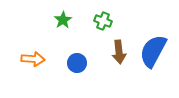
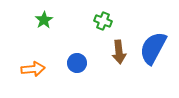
green star: moved 19 px left
blue semicircle: moved 3 px up
orange arrow: moved 10 px down; rotated 10 degrees counterclockwise
